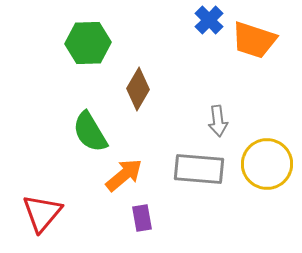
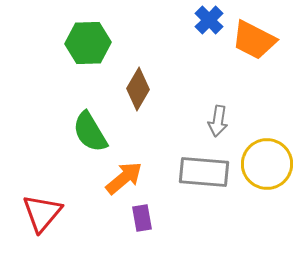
orange trapezoid: rotated 9 degrees clockwise
gray arrow: rotated 16 degrees clockwise
gray rectangle: moved 5 px right, 3 px down
orange arrow: moved 3 px down
